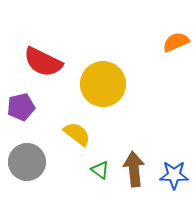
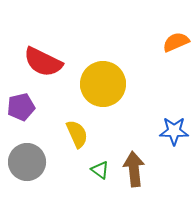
yellow semicircle: rotated 28 degrees clockwise
blue star: moved 44 px up
